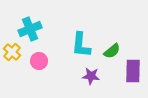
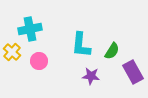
cyan cross: rotated 10 degrees clockwise
green semicircle: rotated 18 degrees counterclockwise
purple rectangle: moved 1 px down; rotated 30 degrees counterclockwise
